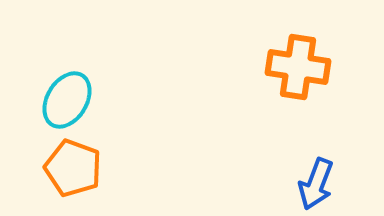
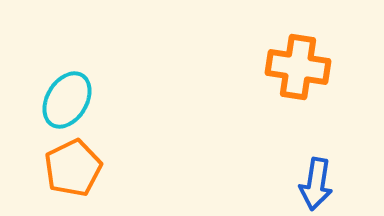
orange pentagon: rotated 26 degrees clockwise
blue arrow: rotated 12 degrees counterclockwise
